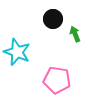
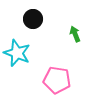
black circle: moved 20 px left
cyan star: moved 1 px down
